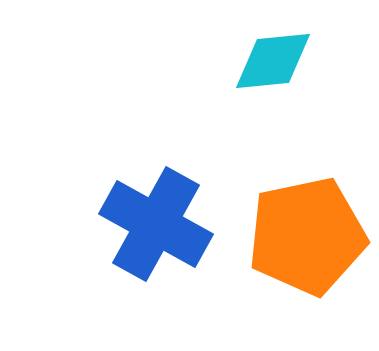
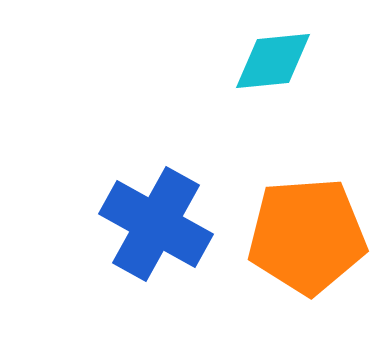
orange pentagon: rotated 8 degrees clockwise
